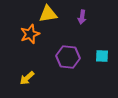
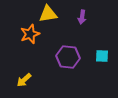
yellow arrow: moved 3 px left, 2 px down
